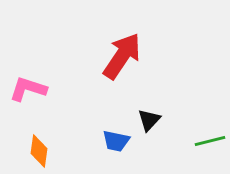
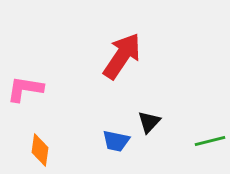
pink L-shape: moved 3 px left; rotated 9 degrees counterclockwise
black triangle: moved 2 px down
orange diamond: moved 1 px right, 1 px up
